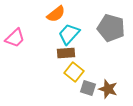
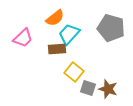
orange semicircle: moved 1 px left, 4 px down
pink trapezoid: moved 8 px right
brown rectangle: moved 9 px left, 4 px up
